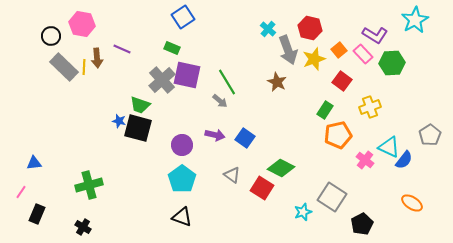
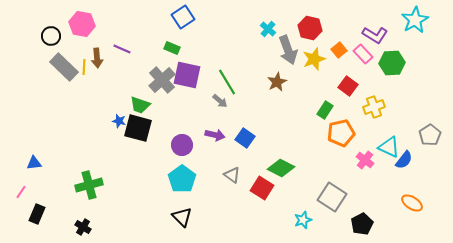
red square at (342, 81): moved 6 px right, 5 px down
brown star at (277, 82): rotated 18 degrees clockwise
yellow cross at (370, 107): moved 4 px right
orange pentagon at (338, 135): moved 3 px right, 2 px up
cyan star at (303, 212): moved 8 px down
black triangle at (182, 217): rotated 25 degrees clockwise
